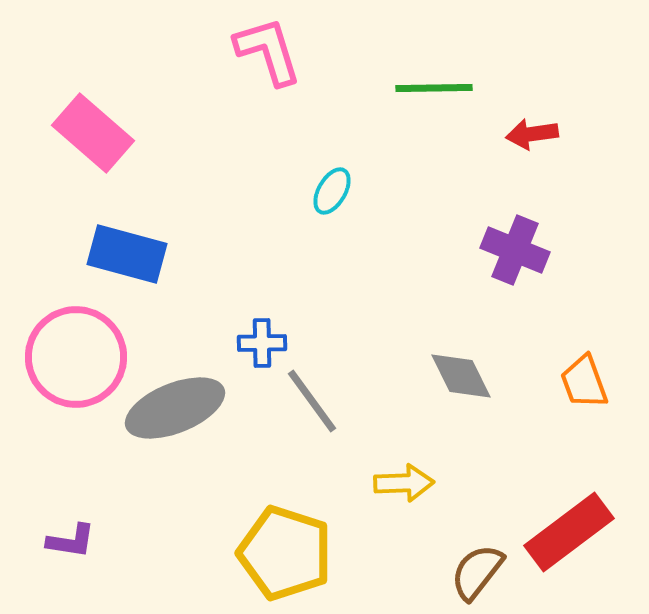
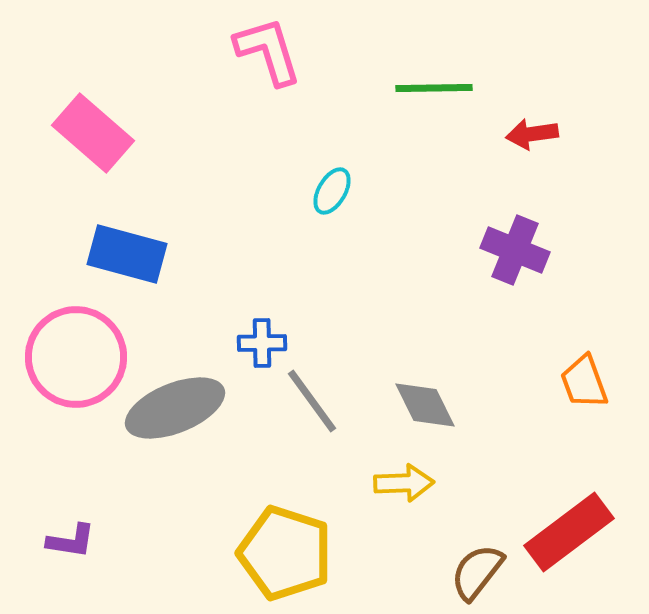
gray diamond: moved 36 px left, 29 px down
